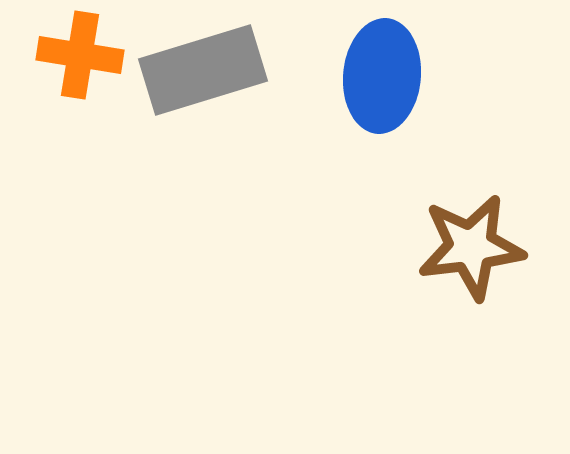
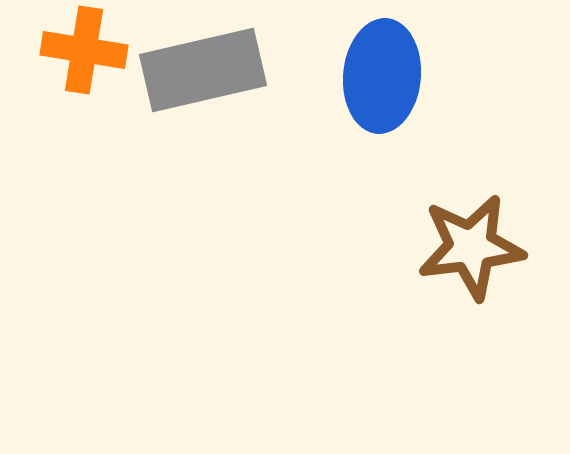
orange cross: moved 4 px right, 5 px up
gray rectangle: rotated 4 degrees clockwise
